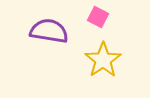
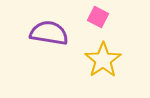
purple semicircle: moved 2 px down
